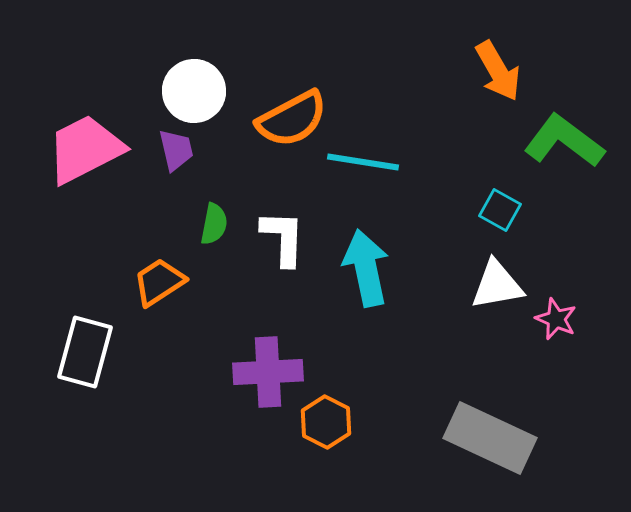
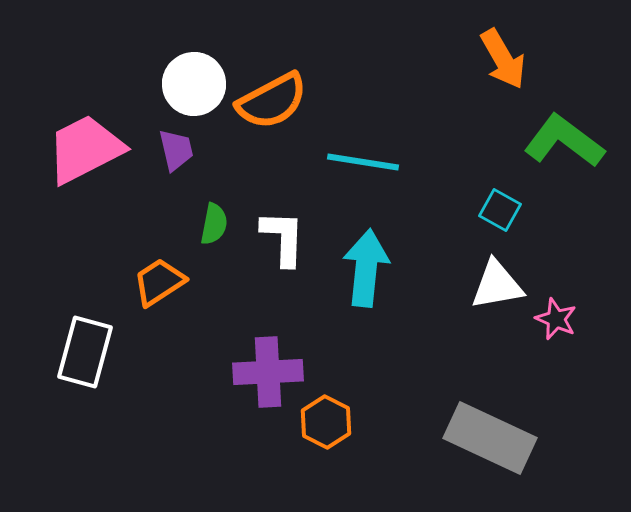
orange arrow: moved 5 px right, 12 px up
white circle: moved 7 px up
orange semicircle: moved 20 px left, 18 px up
cyan arrow: rotated 18 degrees clockwise
